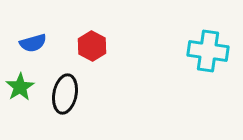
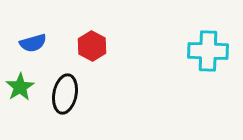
cyan cross: rotated 6 degrees counterclockwise
